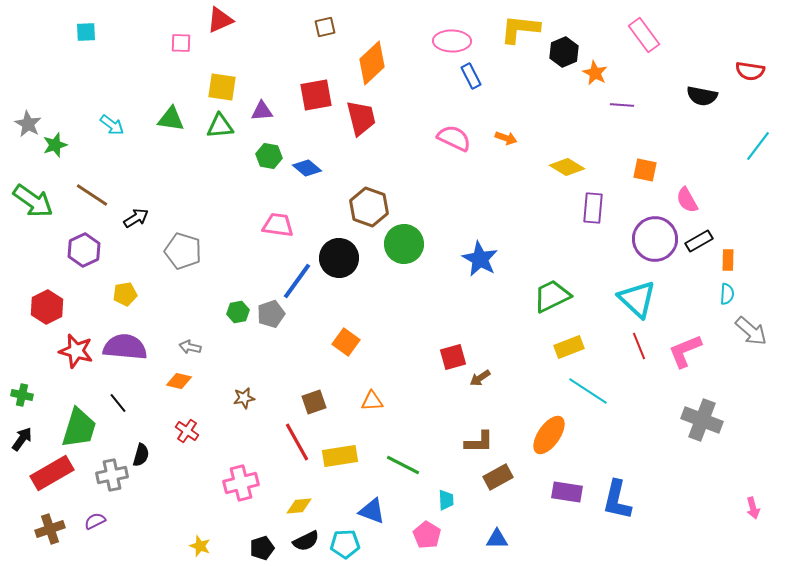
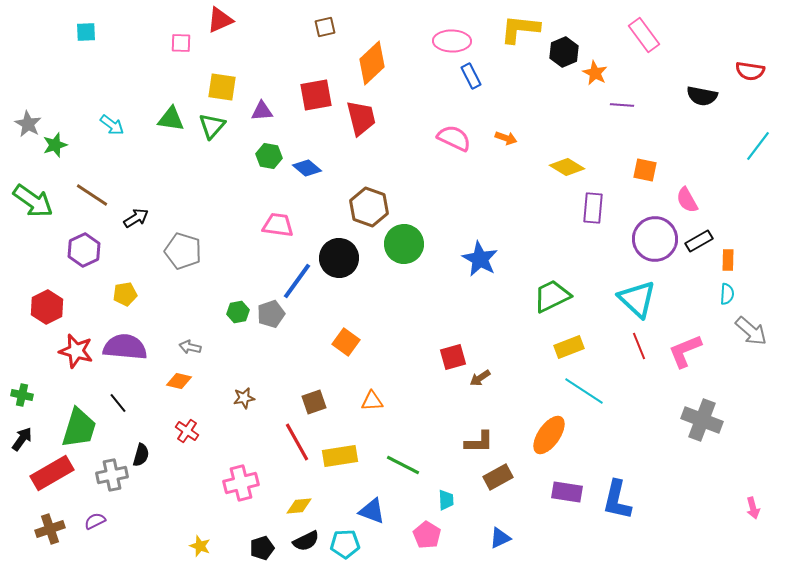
green triangle at (220, 126): moved 8 px left; rotated 44 degrees counterclockwise
cyan line at (588, 391): moved 4 px left
blue triangle at (497, 539): moved 3 px right, 1 px up; rotated 25 degrees counterclockwise
